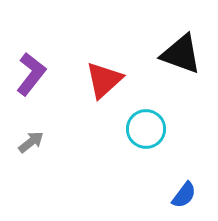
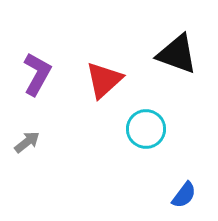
black triangle: moved 4 px left
purple L-shape: moved 6 px right; rotated 9 degrees counterclockwise
gray arrow: moved 4 px left
